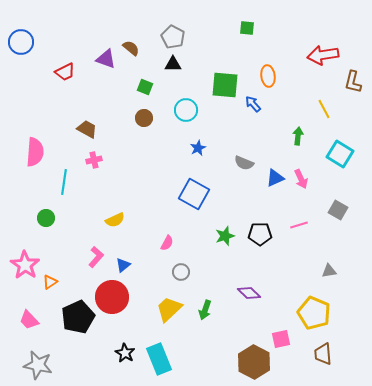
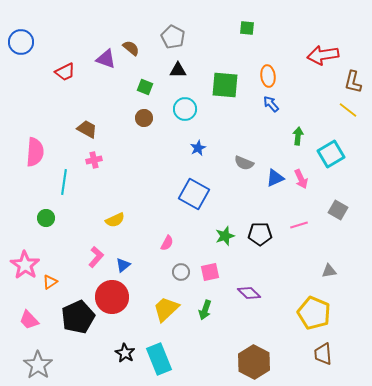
black triangle at (173, 64): moved 5 px right, 6 px down
blue arrow at (253, 104): moved 18 px right
yellow line at (324, 109): moved 24 px right, 1 px down; rotated 24 degrees counterclockwise
cyan circle at (186, 110): moved 1 px left, 1 px up
cyan square at (340, 154): moved 9 px left; rotated 28 degrees clockwise
yellow trapezoid at (169, 309): moved 3 px left
pink square at (281, 339): moved 71 px left, 67 px up
gray star at (38, 365): rotated 24 degrees clockwise
